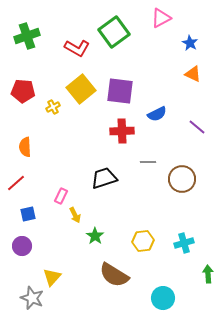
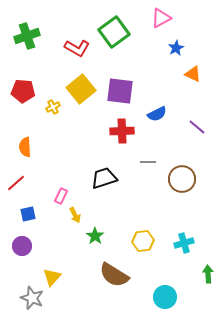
blue star: moved 14 px left, 5 px down; rotated 14 degrees clockwise
cyan circle: moved 2 px right, 1 px up
